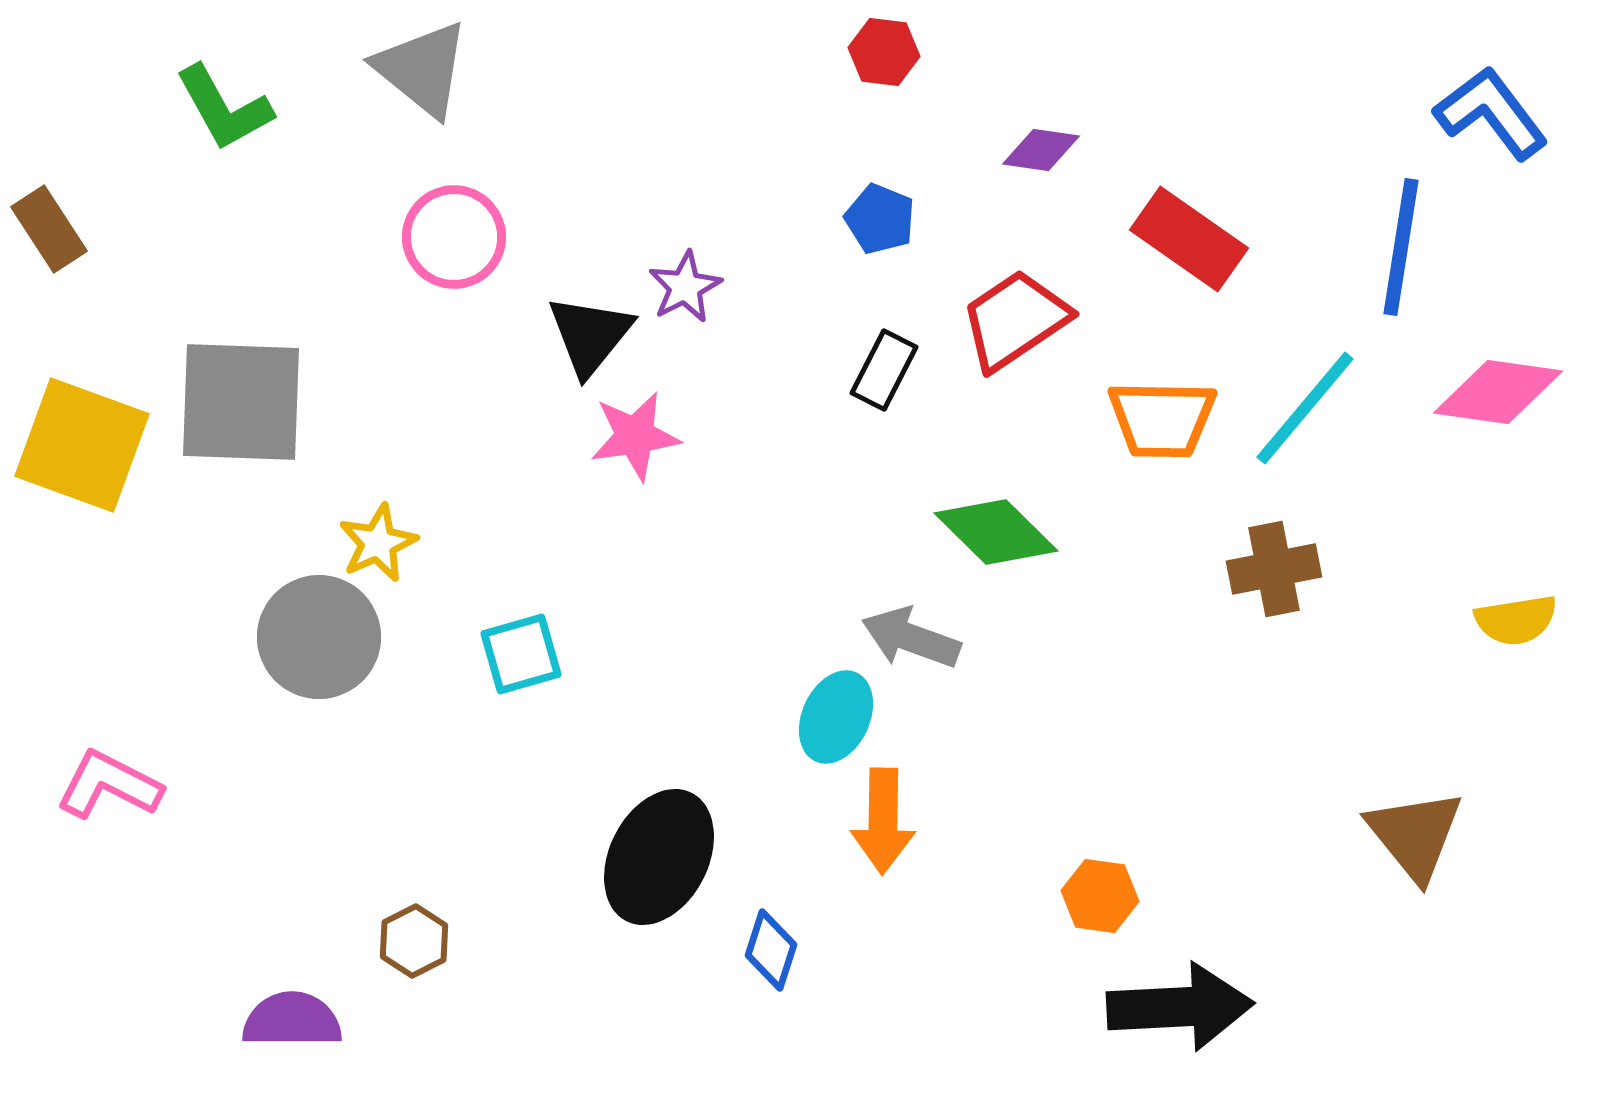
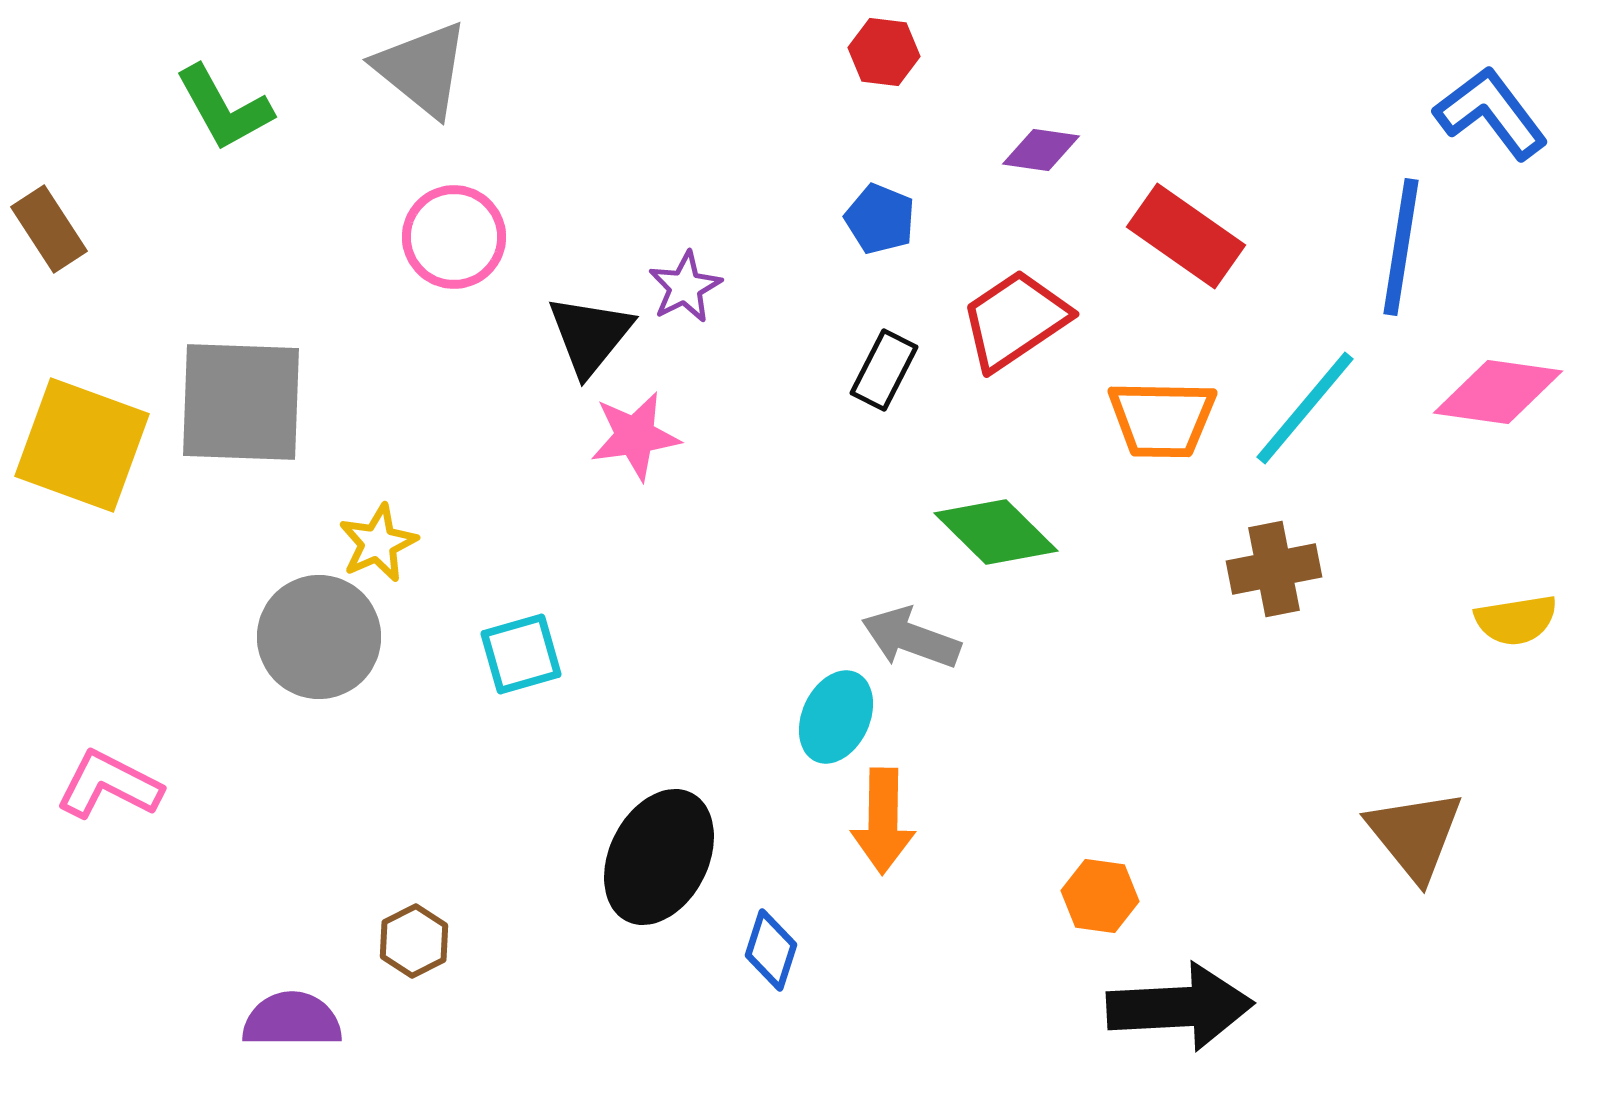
red rectangle: moved 3 px left, 3 px up
